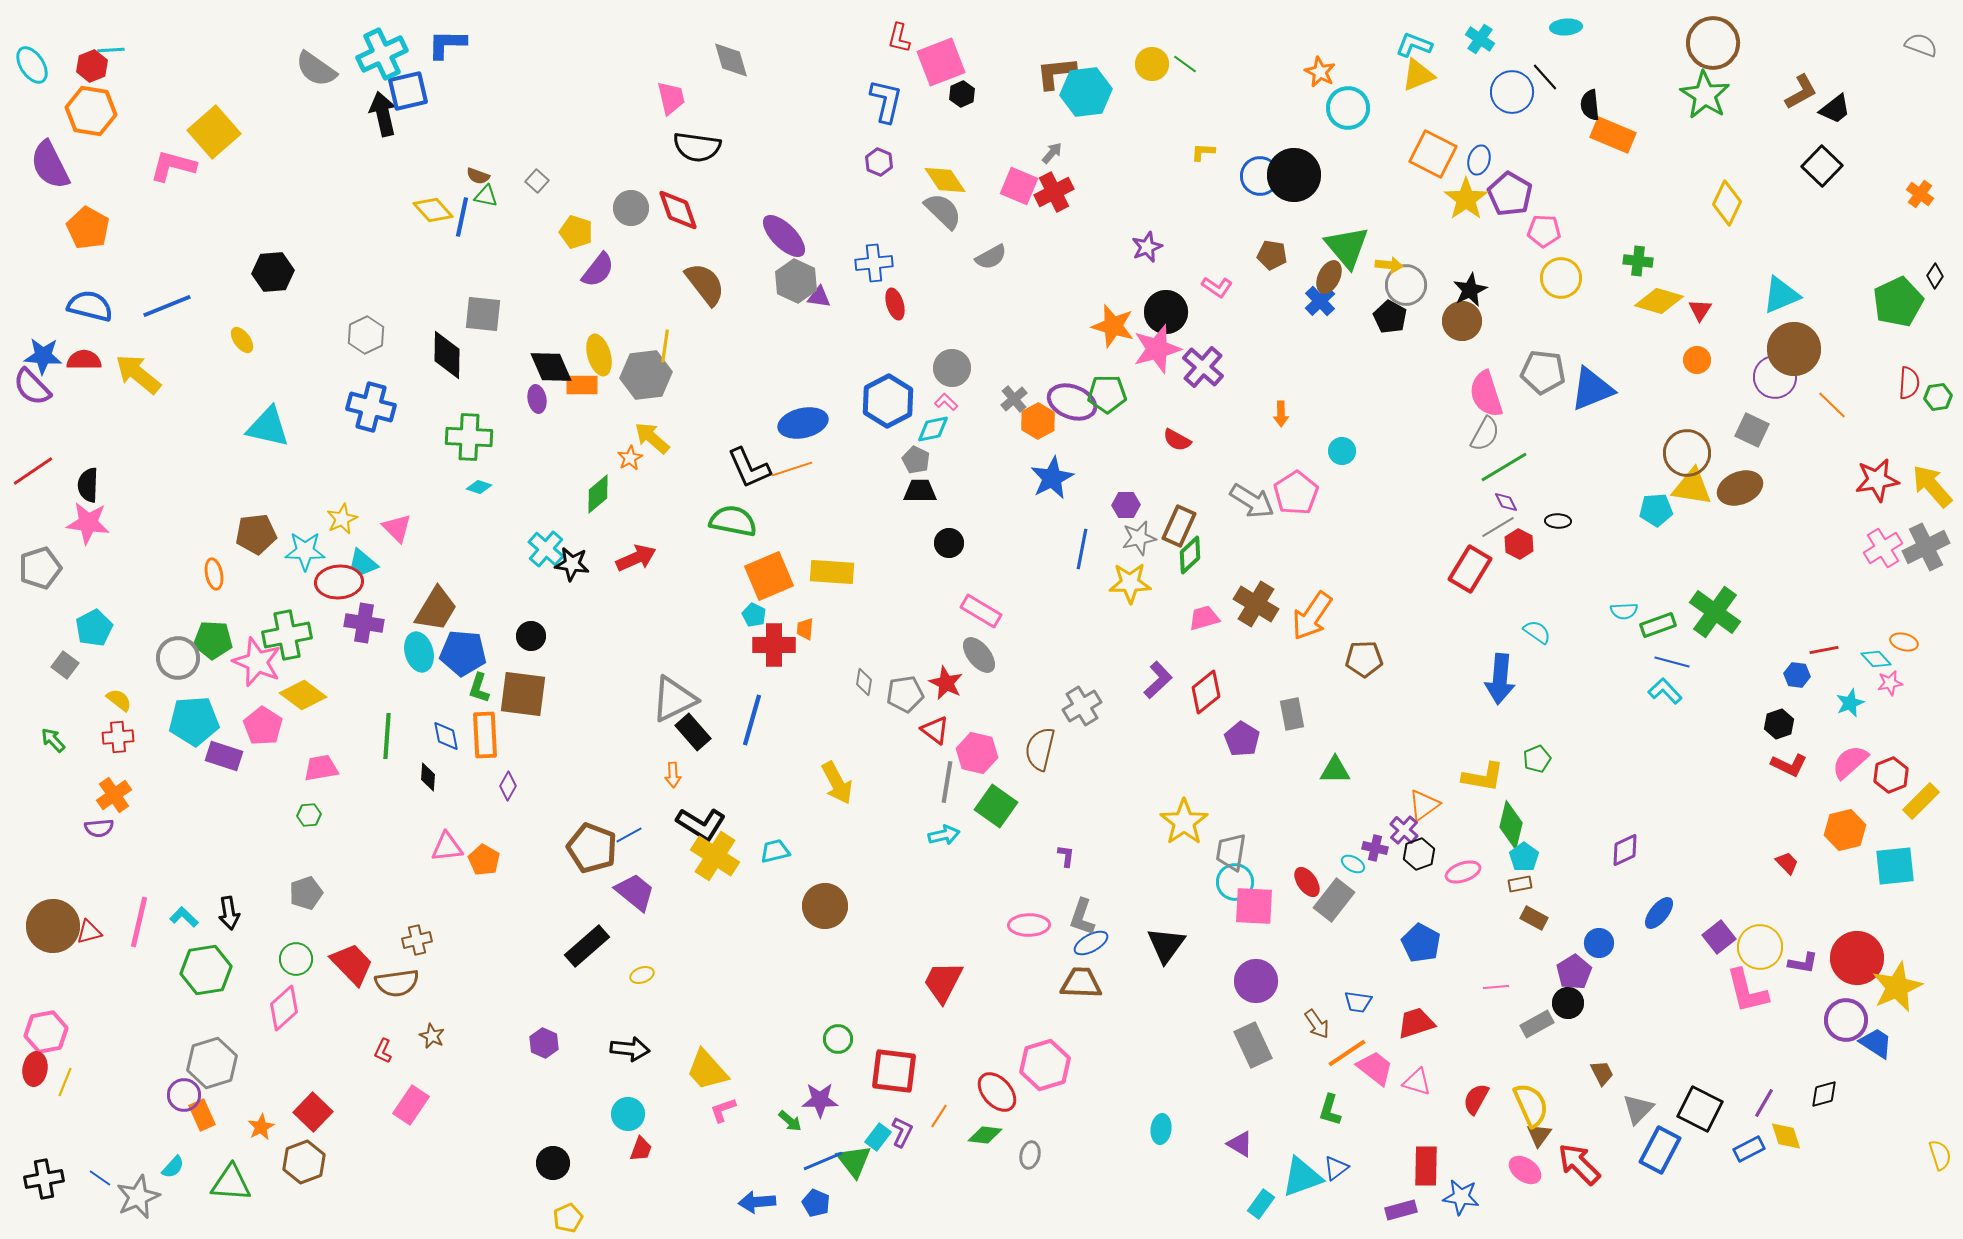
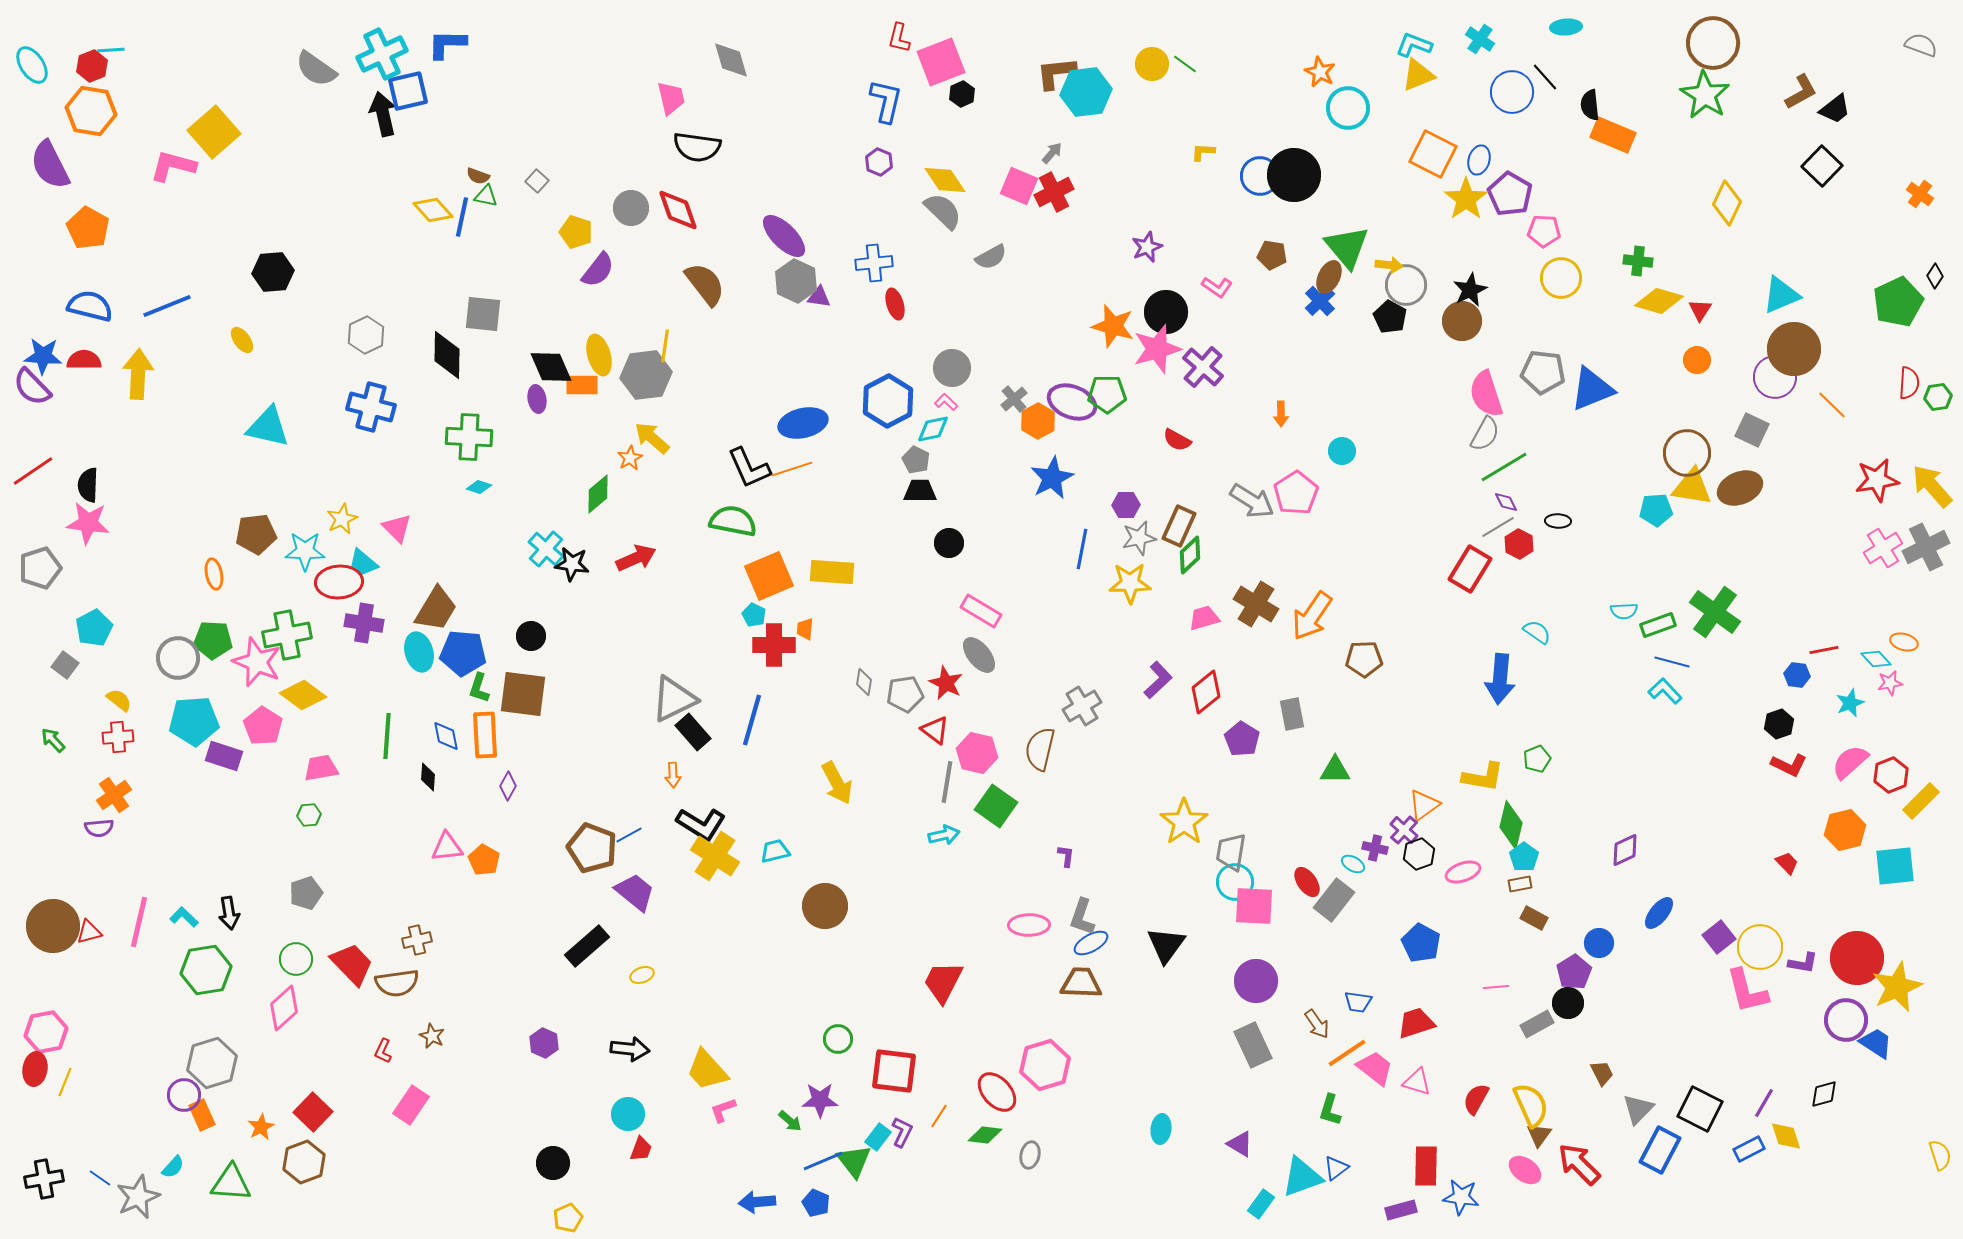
yellow arrow at (138, 374): rotated 54 degrees clockwise
